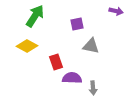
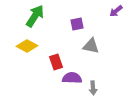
purple arrow: rotated 128 degrees clockwise
